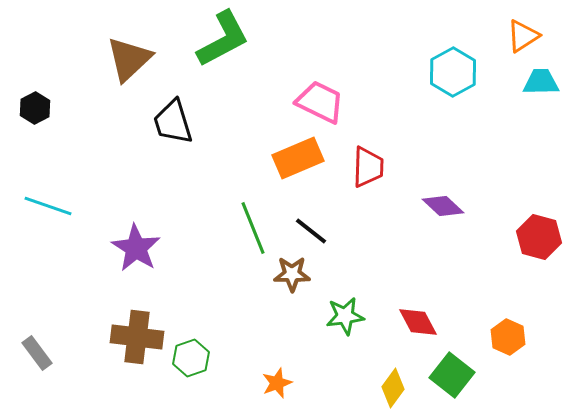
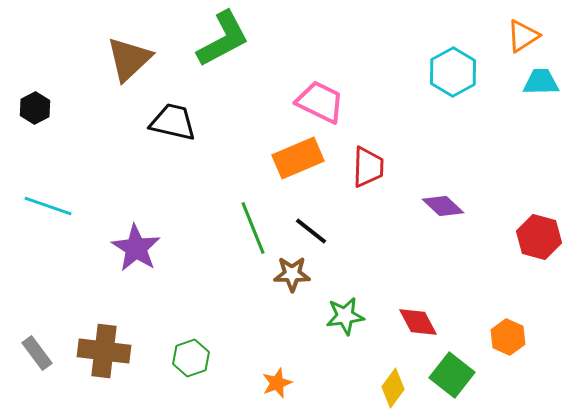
black trapezoid: rotated 120 degrees clockwise
brown cross: moved 33 px left, 14 px down
